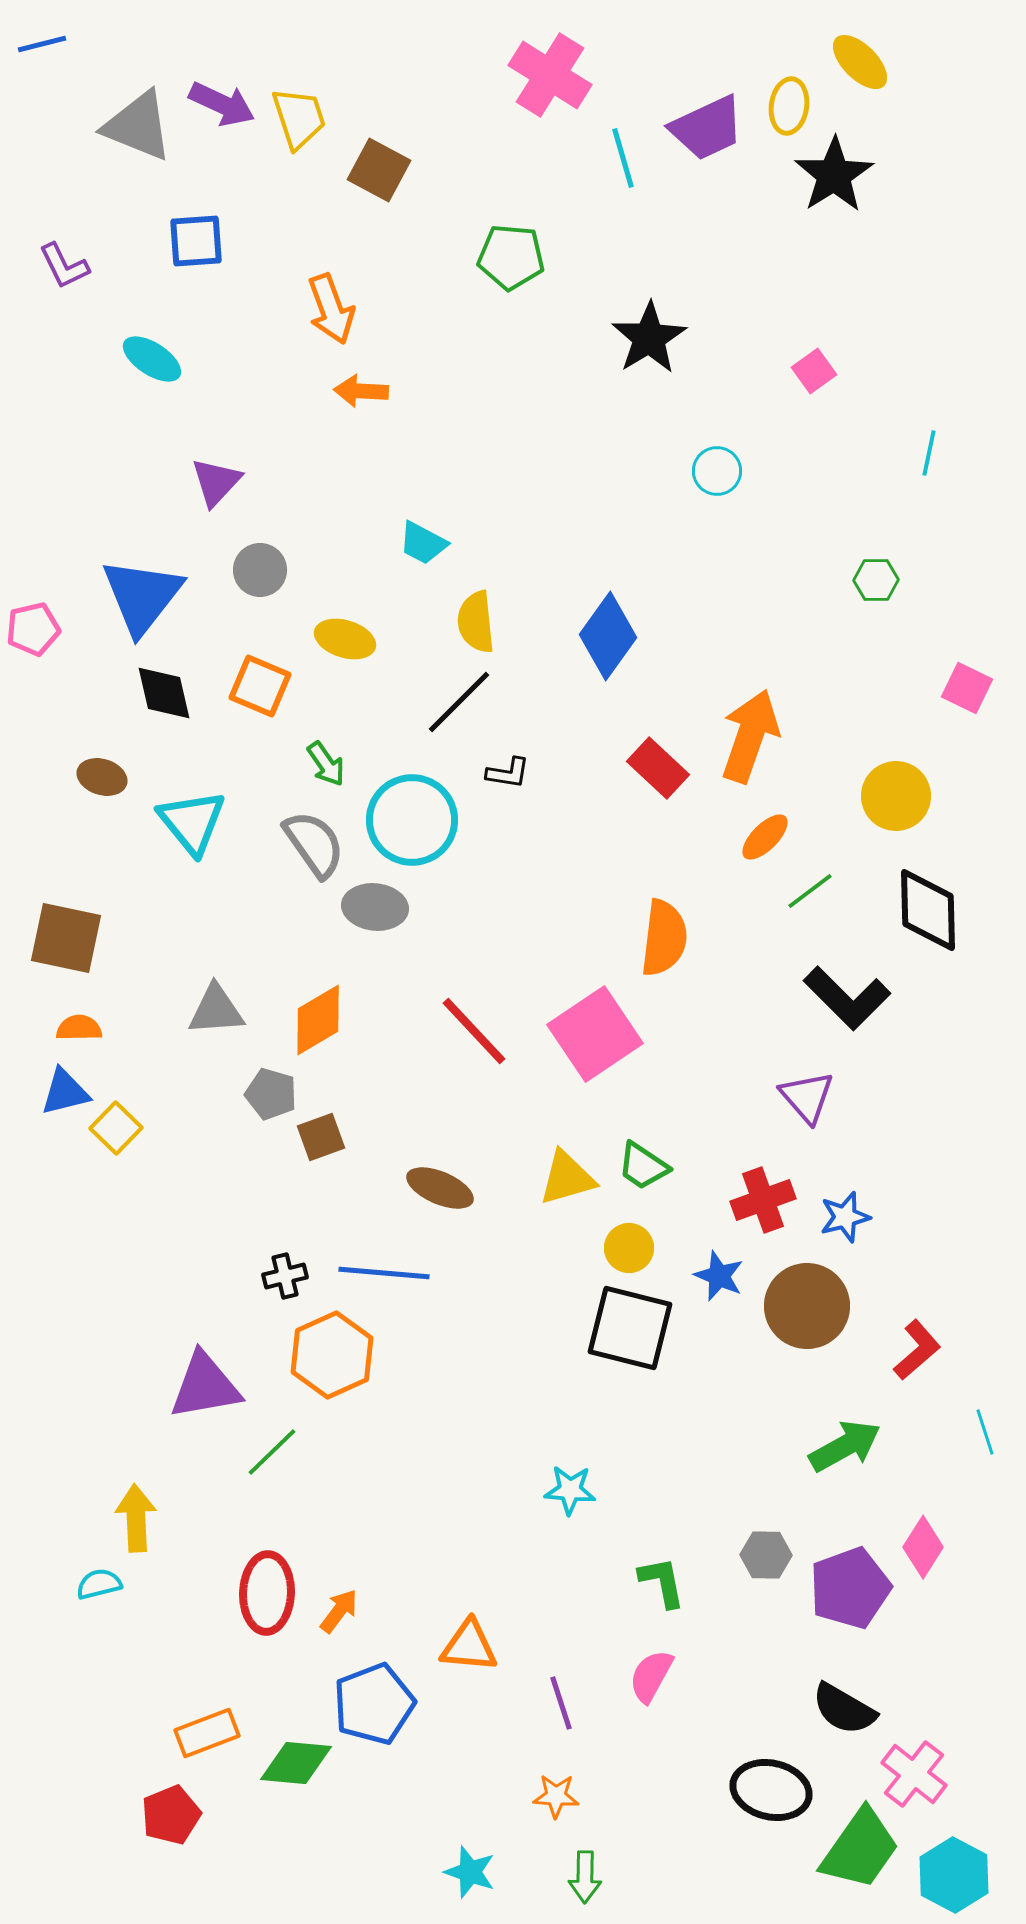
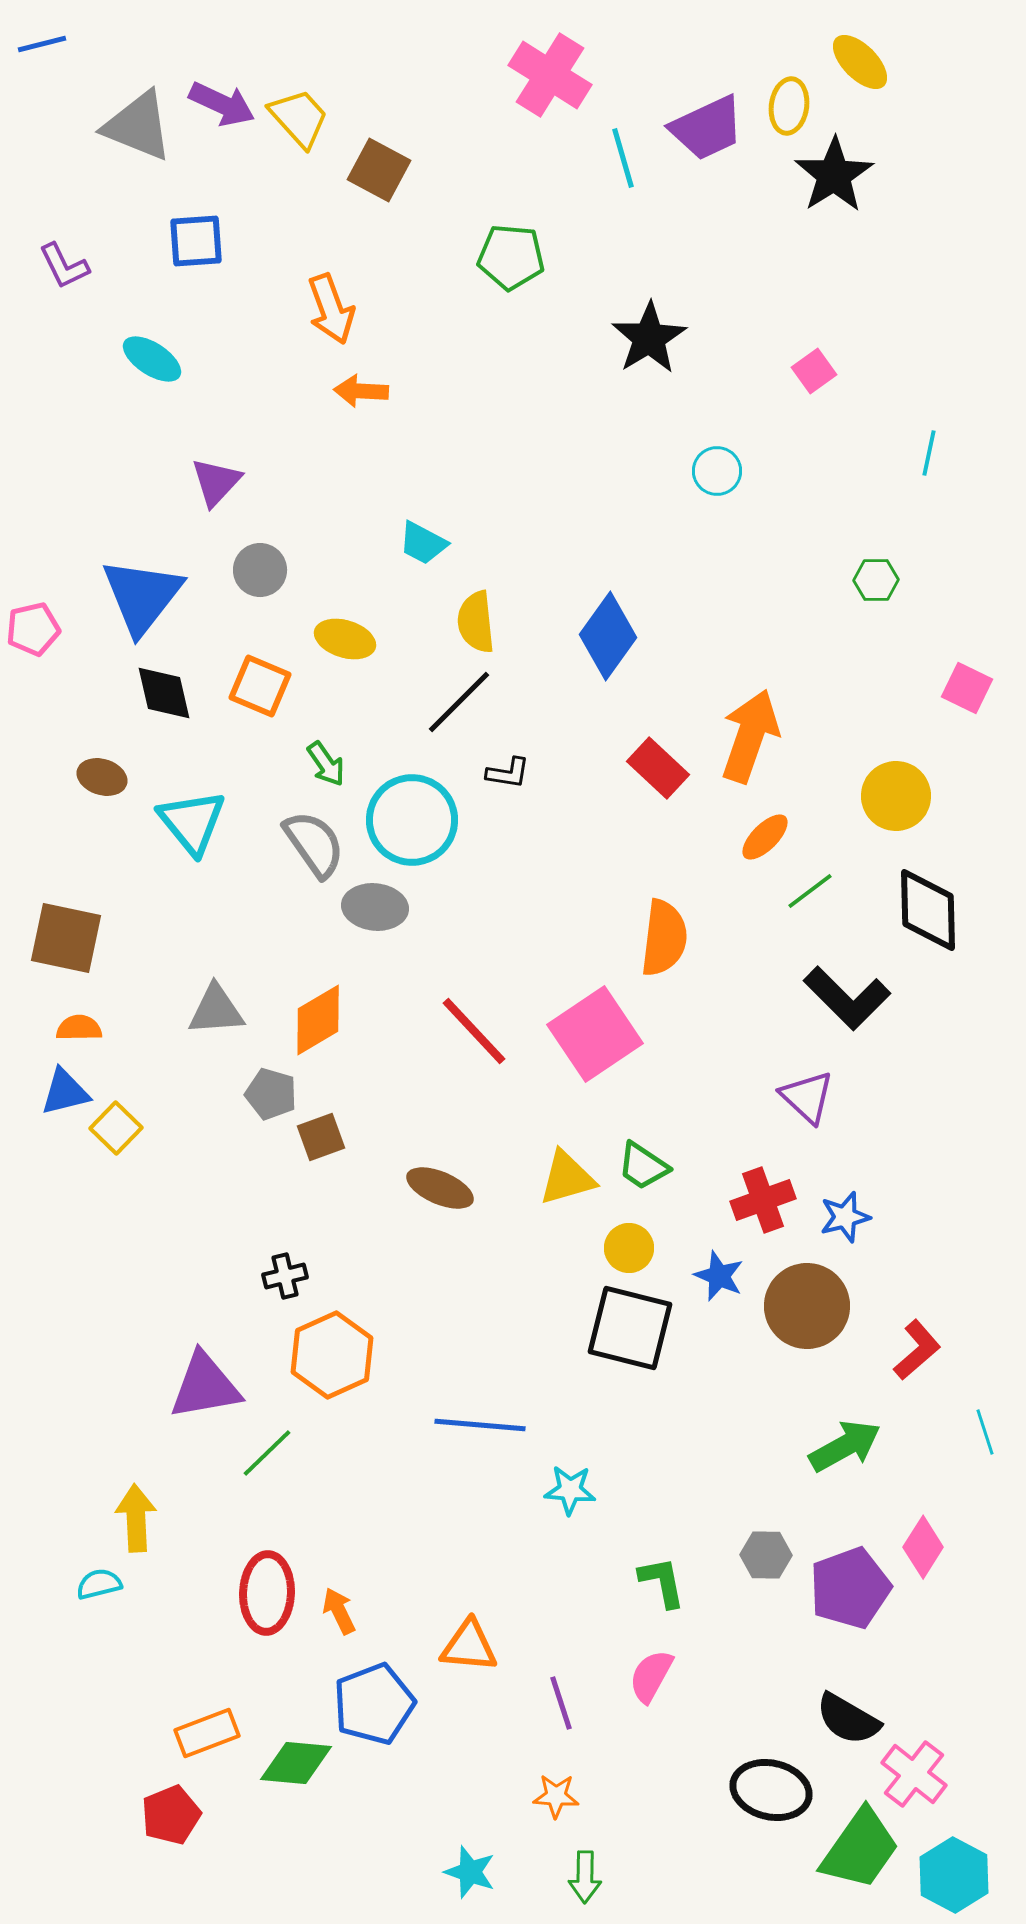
yellow trapezoid at (299, 118): rotated 24 degrees counterclockwise
purple triangle at (807, 1097): rotated 6 degrees counterclockwise
blue line at (384, 1273): moved 96 px right, 152 px down
green line at (272, 1452): moved 5 px left, 1 px down
orange arrow at (339, 1611): rotated 63 degrees counterclockwise
black semicircle at (844, 1709): moved 4 px right, 10 px down
